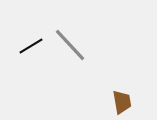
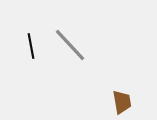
black line: rotated 70 degrees counterclockwise
